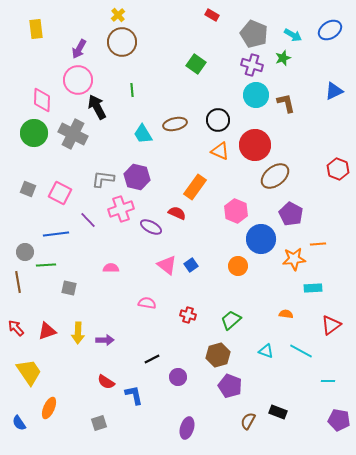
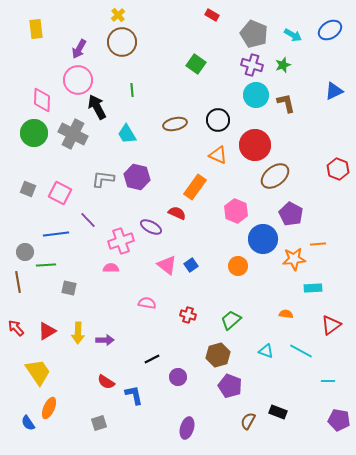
green star at (283, 58): moved 7 px down
cyan trapezoid at (143, 134): moved 16 px left
orange triangle at (220, 151): moved 2 px left, 4 px down
pink cross at (121, 209): moved 32 px down
blue circle at (261, 239): moved 2 px right
red triangle at (47, 331): rotated 12 degrees counterclockwise
yellow trapezoid at (29, 372): moved 9 px right
blue semicircle at (19, 423): moved 9 px right
